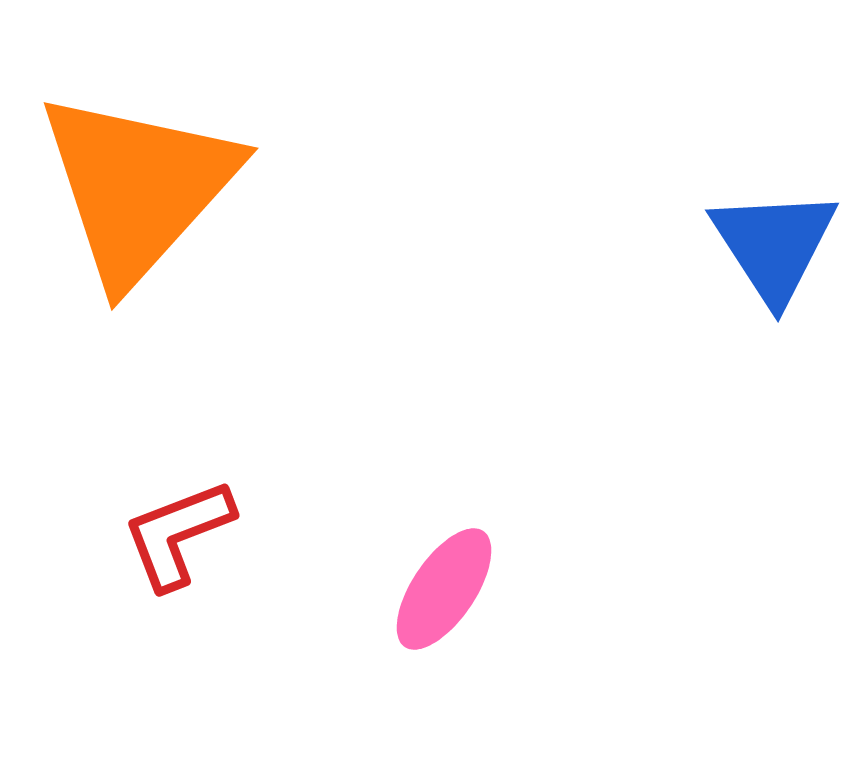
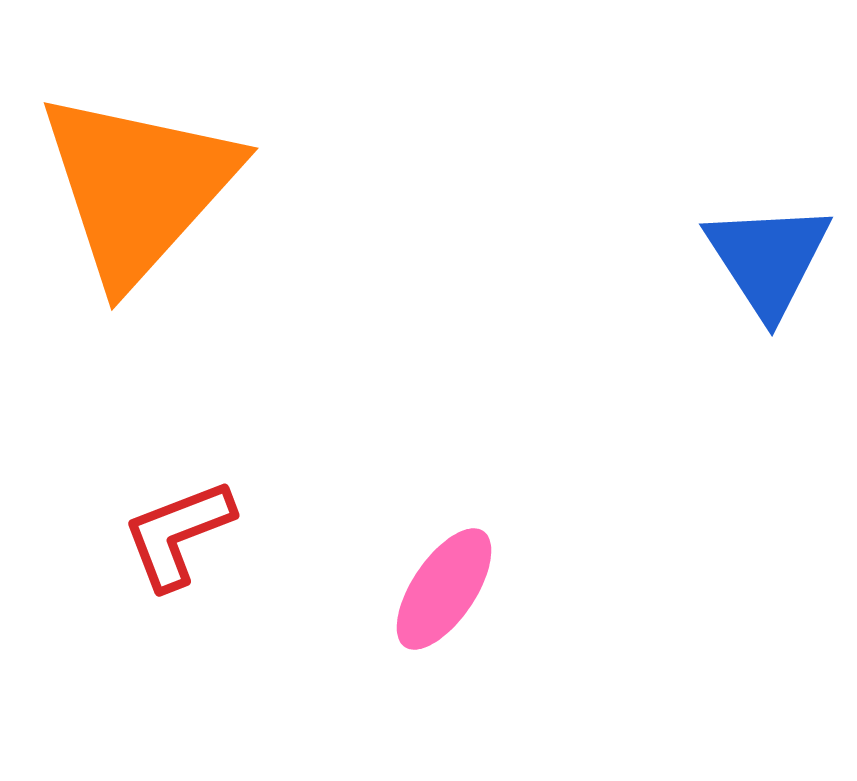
blue triangle: moved 6 px left, 14 px down
